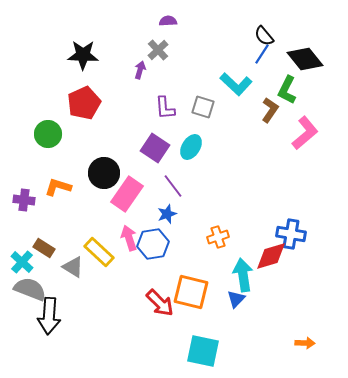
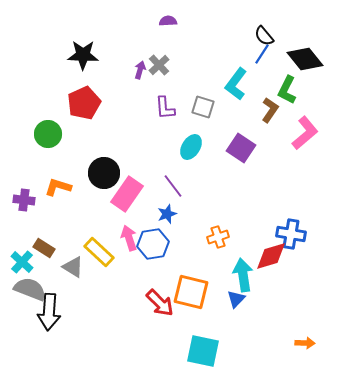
gray cross: moved 1 px right, 15 px down
cyan L-shape: rotated 84 degrees clockwise
purple square: moved 86 px right
black arrow: moved 4 px up
